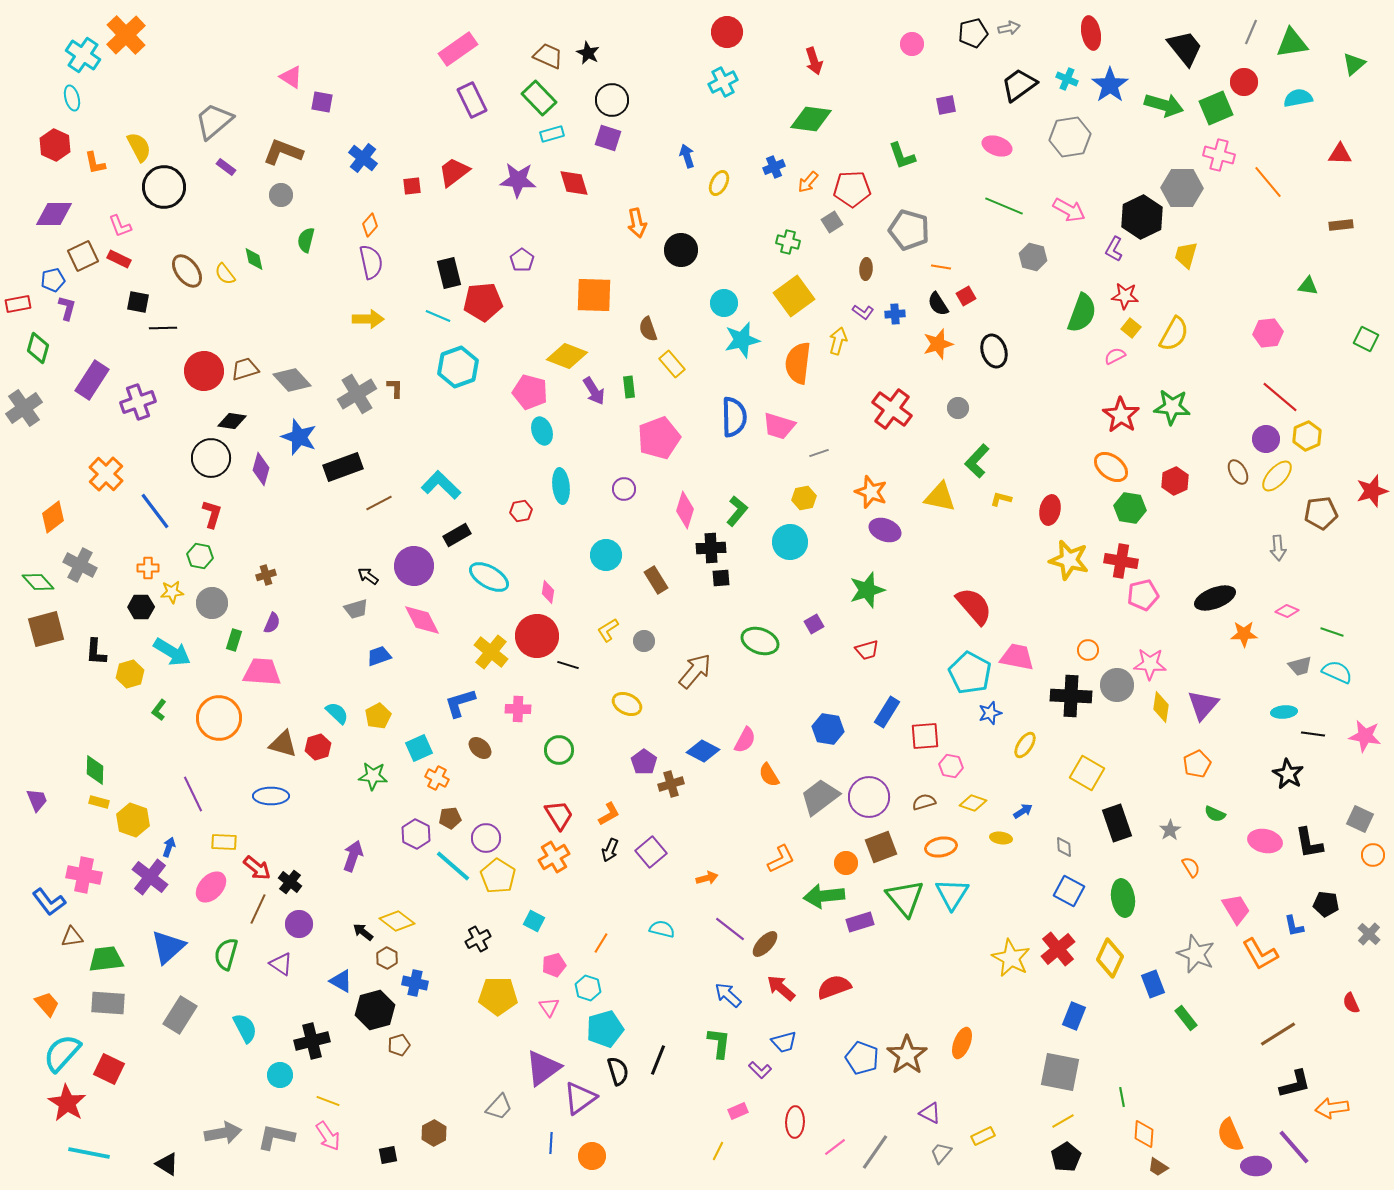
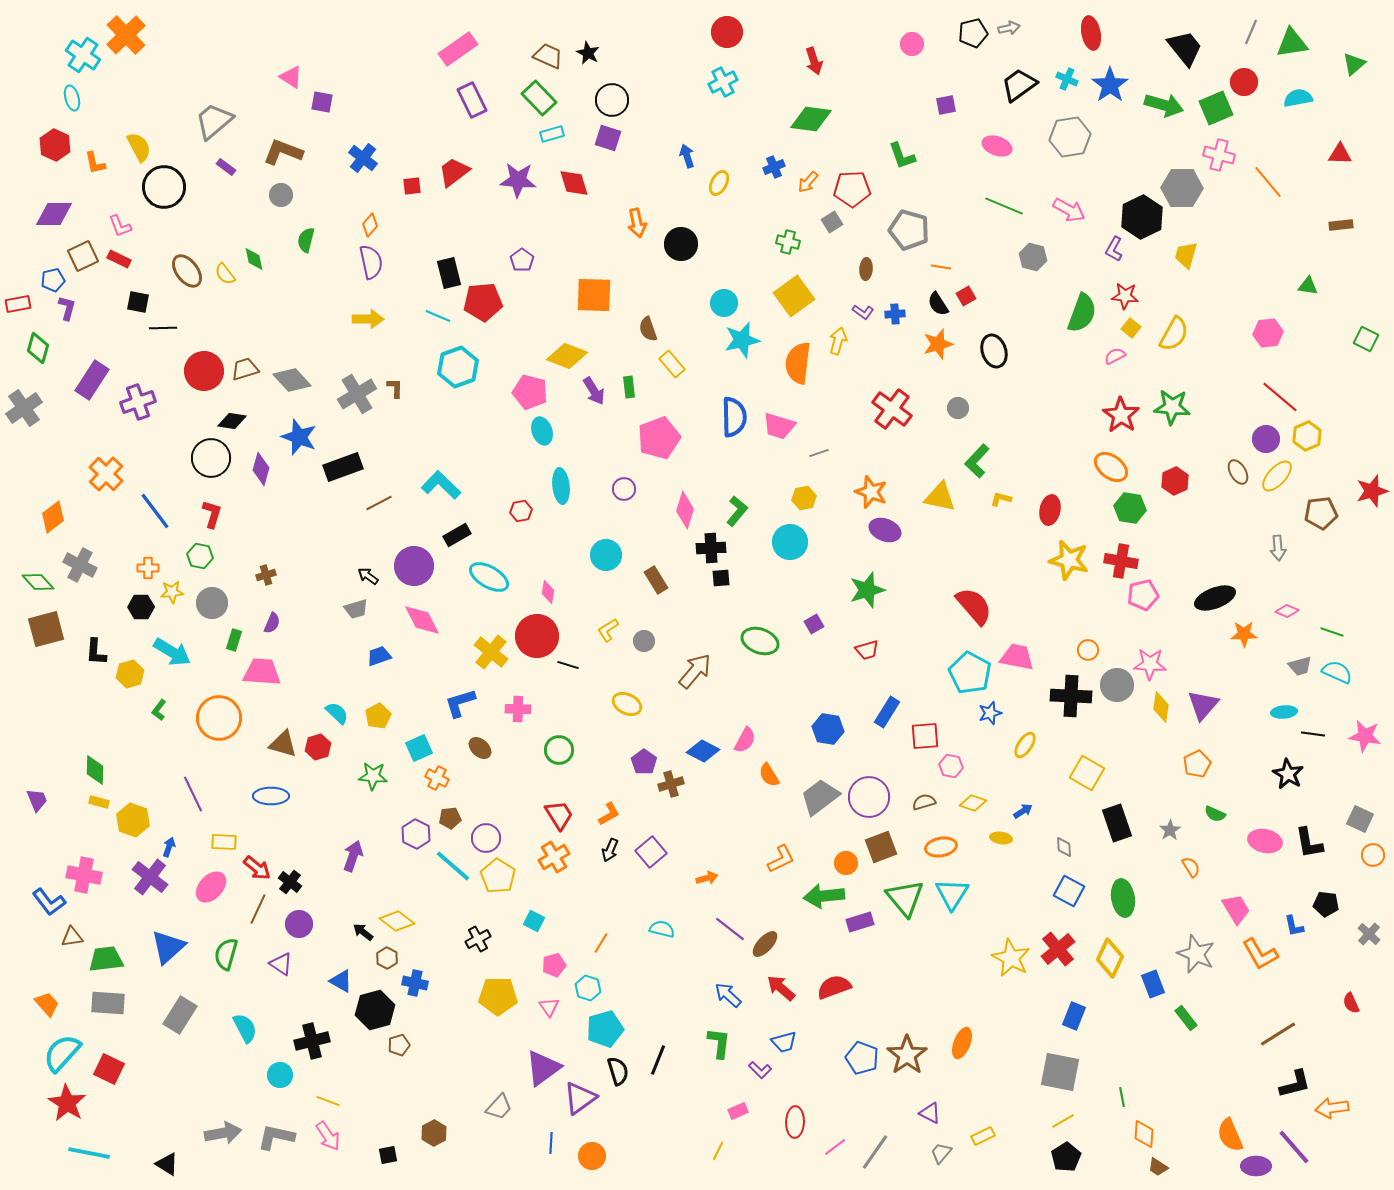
black circle at (681, 250): moved 6 px up
